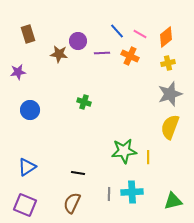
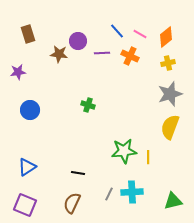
green cross: moved 4 px right, 3 px down
gray line: rotated 24 degrees clockwise
